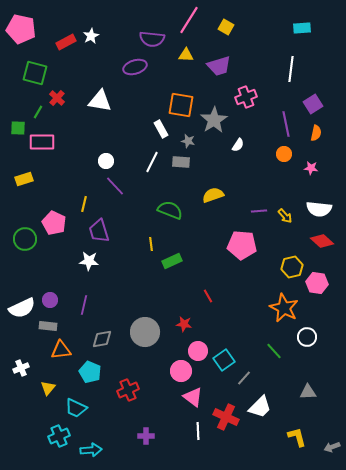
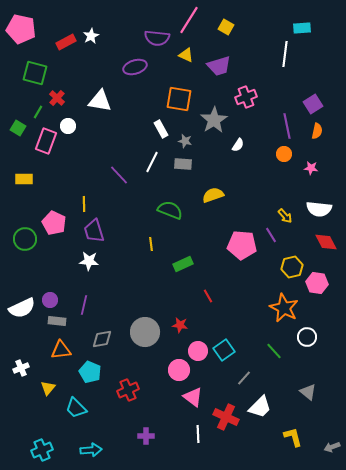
purple semicircle at (152, 39): moved 5 px right, 1 px up
yellow triangle at (186, 55): rotated 21 degrees clockwise
white line at (291, 69): moved 6 px left, 15 px up
orange square at (181, 105): moved 2 px left, 6 px up
purple line at (286, 124): moved 1 px right, 2 px down
green square at (18, 128): rotated 28 degrees clockwise
orange semicircle at (316, 133): moved 1 px right, 2 px up
gray star at (188, 141): moved 3 px left
pink rectangle at (42, 142): moved 4 px right, 1 px up; rotated 70 degrees counterclockwise
white circle at (106, 161): moved 38 px left, 35 px up
gray rectangle at (181, 162): moved 2 px right, 2 px down
yellow rectangle at (24, 179): rotated 18 degrees clockwise
purple line at (115, 186): moved 4 px right, 11 px up
yellow line at (84, 204): rotated 14 degrees counterclockwise
purple line at (259, 211): moved 12 px right, 24 px down; rotated 63 degrees clockwise
purple trapezoid at (99, 231): moved 5 px left
red diamond at (322, 241): moved 4 px right, 1 px down; rotated 20 degrees clockwise
green rectangle at (172, 261): moved 11 px right, 3 px down
red star at (184, 324): moved 4 px left, 1 px down
gray rectangle at (48, 326): moved 9 px right, 5 px up
cyan square at (224, 360): moved 10 px up
pink circle at (181, 371): moved 2 px left, 1 px up
gray triangle at (308, 392): rotated 42 degrees clockwise
cyan trapezoid at (76, 408): rotated 20 degrees clockwise
white line at (198, 431): moved 3 px down
cyan cross at (59, 436): moved 17 px left, 14 px down
yellow L-shape at (297, 437): moved 4 px left
